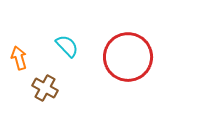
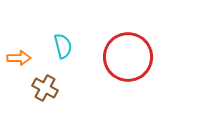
cyan semicircle: moved 4 px left; rotated 30 degrees clockwise
orange arrow: rotated 105 degrees clockwise
